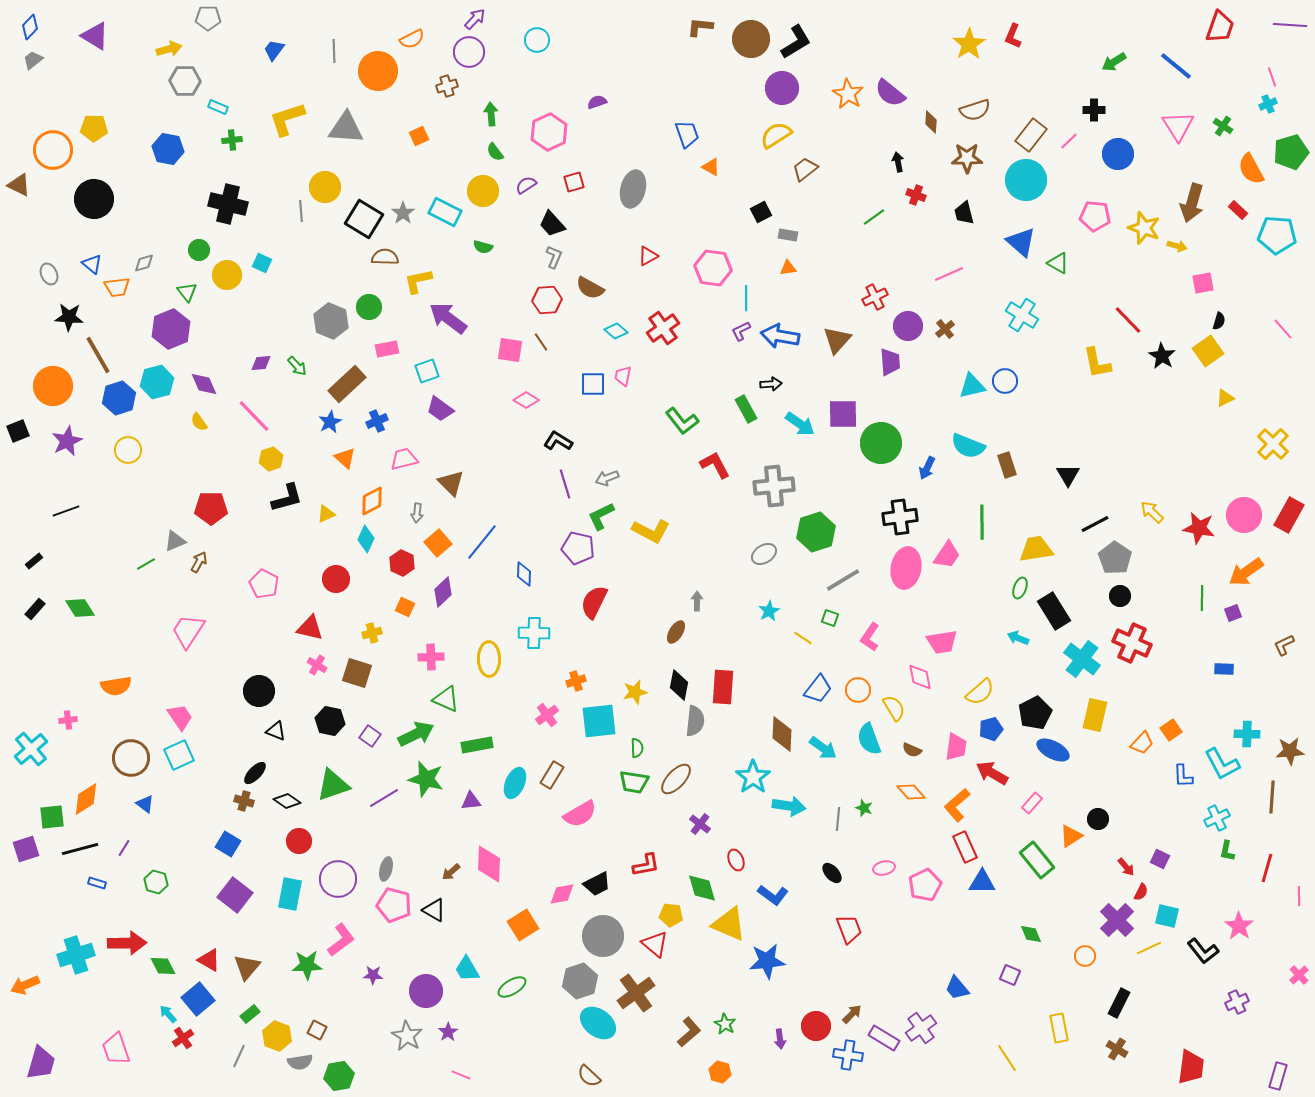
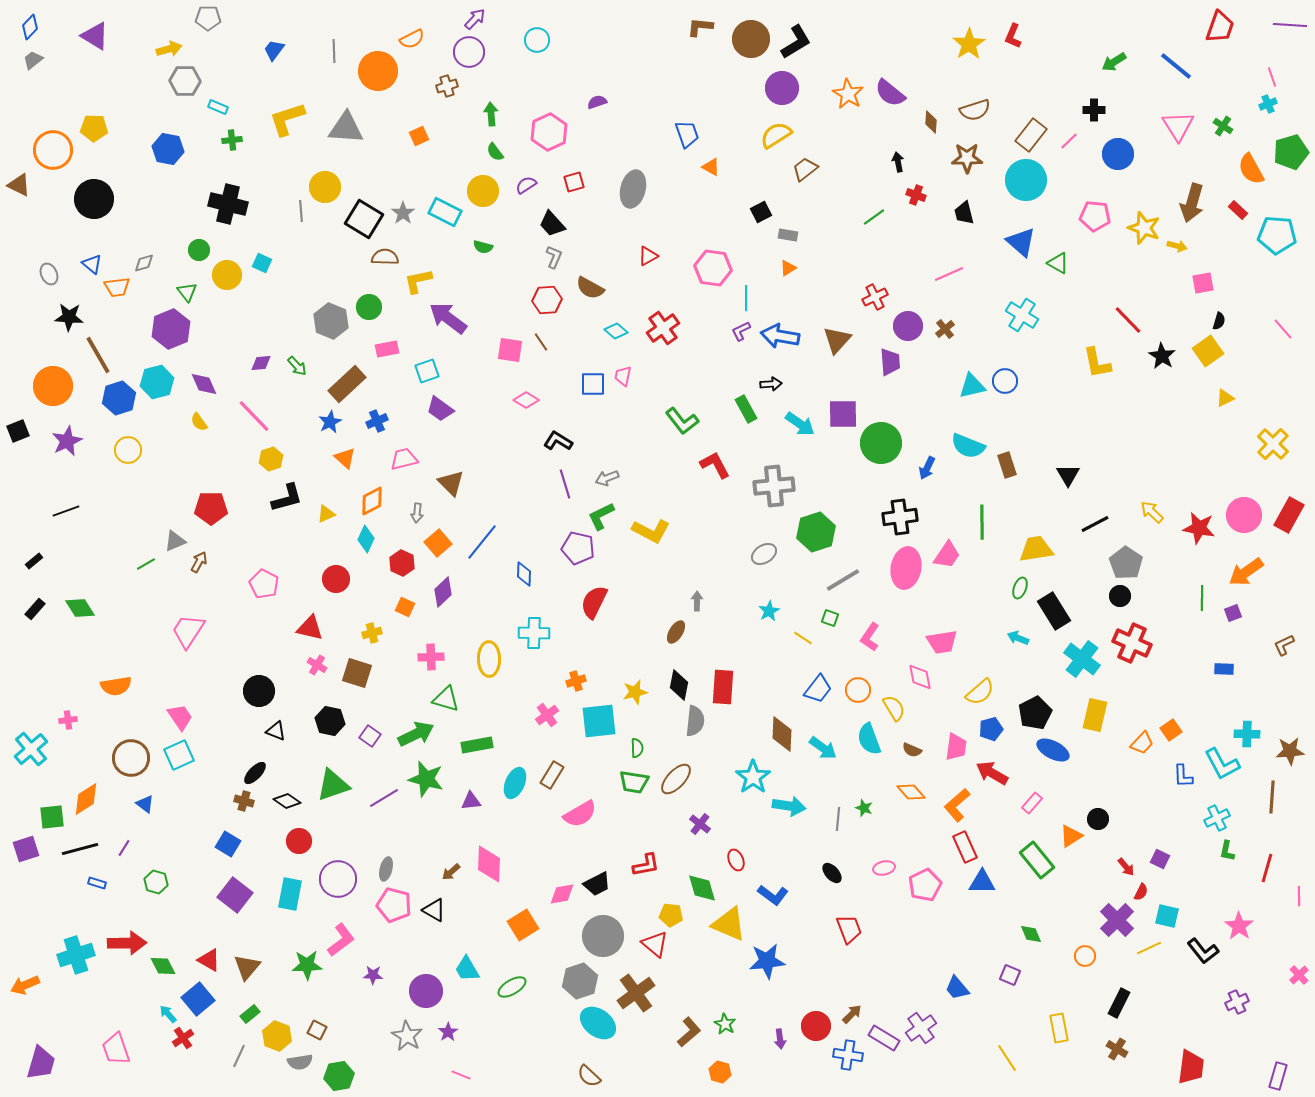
orange triangle at (788, 268): rotated 24 degrees counterclockwise
gray pentagon at (1115, 558): moved 11 px right, 5 px down
green triangle at (446, 699): rotated 8 degrees counterclockwise
